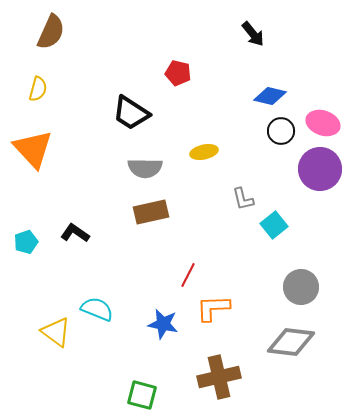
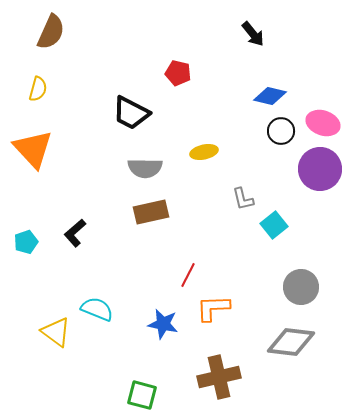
black trapezoid: rotated 6 degrees counterclockwise
black L-shape: rotated 76 degrees counterclockwise
